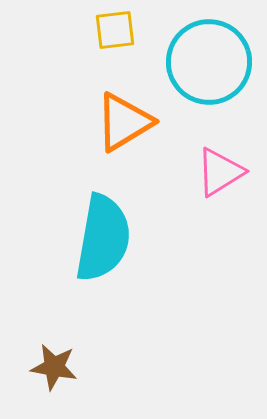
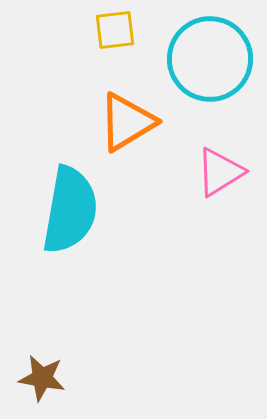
cyan circle: moved 1 px right, 3 px up
orange triangle: moved 3 px right
cyan semicircle: moved 33 px left, 28 px up
brown star: moved 12 px left, 11 px down
